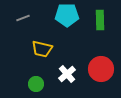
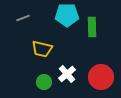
green rectangle: moved 8 px left, 7 px down
red circle: moved 8 px down
green circle: moved 8 px right, 2 px up
